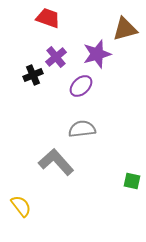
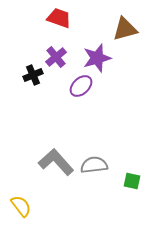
red trapezoid: moved 11 px right
purple star: moved 4 px down
gray semicircle: moved 12 px right, 36 px down
